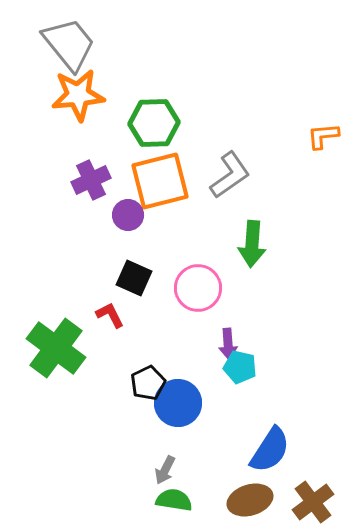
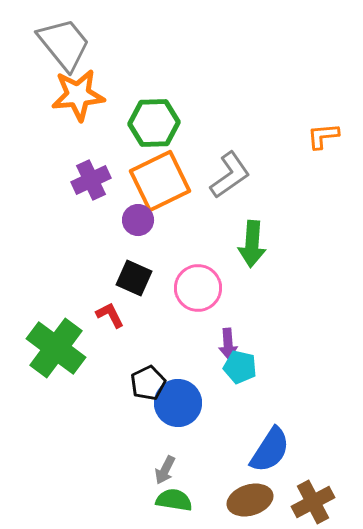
gray trapezoid: moved 5 px left
orange square: rotated 12 degrees counterclockwise
purple circle: moved 10 px right, 5 px down
brown cross: rotated 9 degrees clockwise
